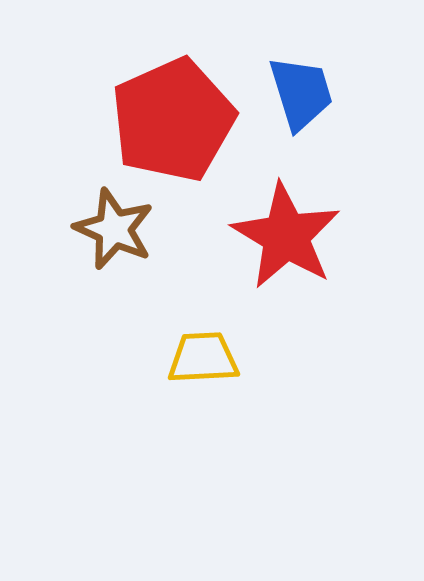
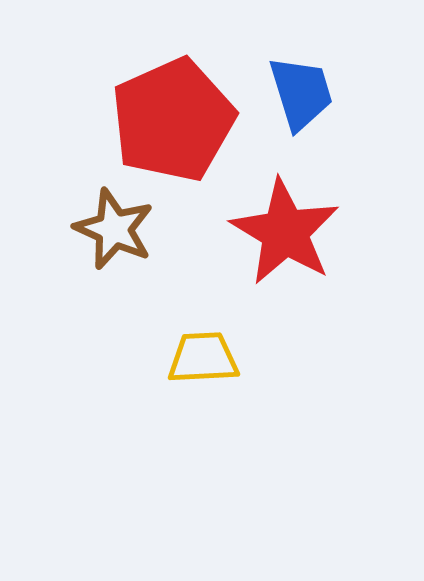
red star: moved 1 px left, 4 px up
